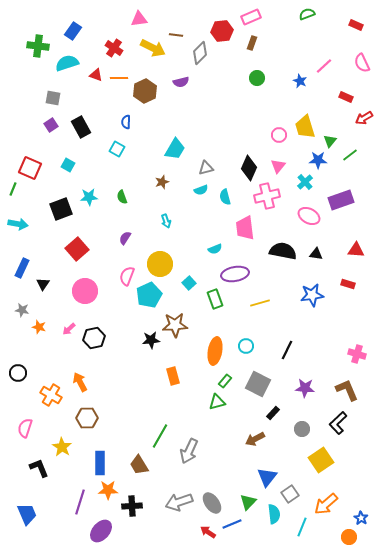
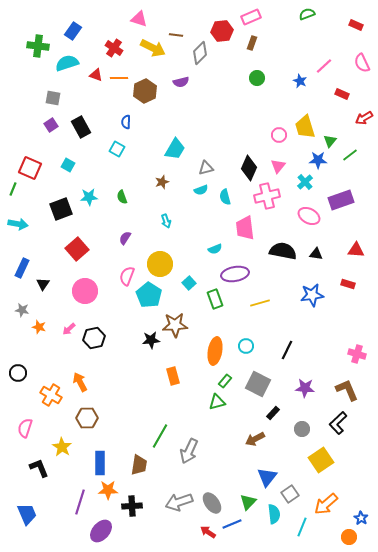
pink triangle at (139, 19): rotated 24 degrees clockwise
red rectangle at (346, 97): moved 4 px left, 3 px up
cyan pentagon at (149, 295): rotated 15 degrees counterclockwise
brown trapezoid at (139, 465): rotated 140 degrees counterclockwise
